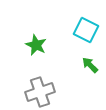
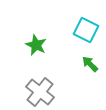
green arrow: moved 1 px up
gray cross: rotated 32 degrees counterclockwise
